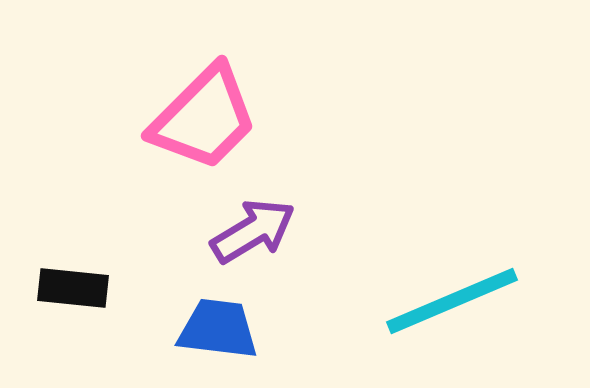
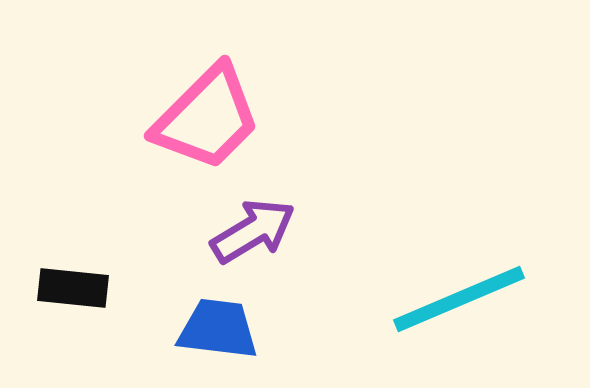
pink trapezoid: moved 3 px right
cyan line: moved 7 px right, 2 px up
